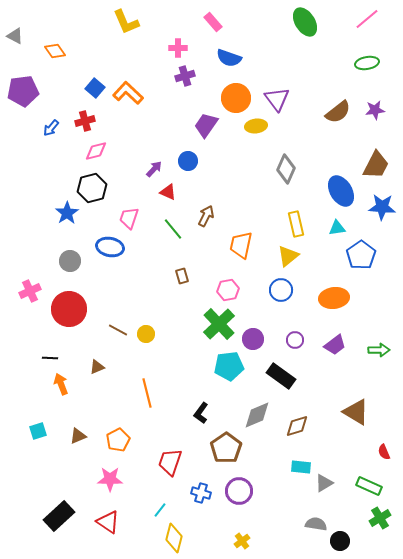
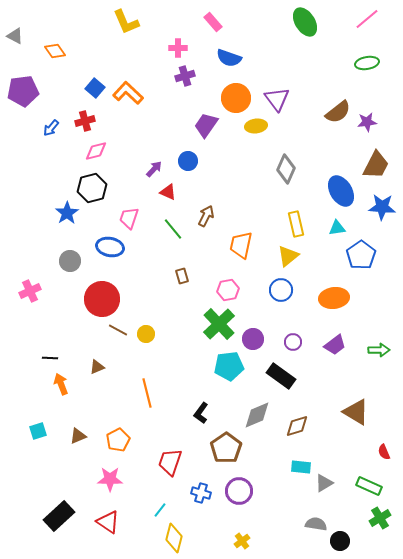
purple star at (375, 110): moved 8 px left, 12 px down
red circle at (69, 309): moved 33 px right, 10 px up
purple circle at (295, 340): moved 2 px left, 2 px down
